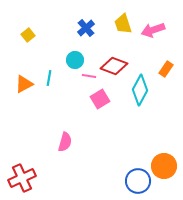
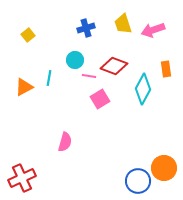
blue cross: rotated 24 degrees clockwise
orange rectangle: rotated 42 degrees counterclockwise
orange triangle: moved 3 px down
cyan diamond: moved 3 px right, 1 px up
orange circle: moved 2 px down
